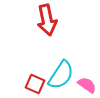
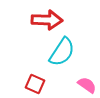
red arrow: rotated 76 degrees counterclockwise
cyan semicircle: moved 1 px right, 23 px up
